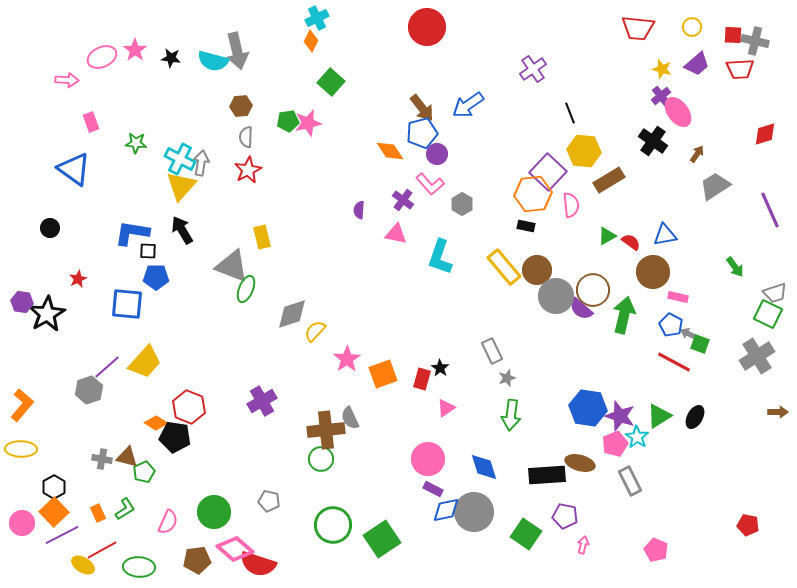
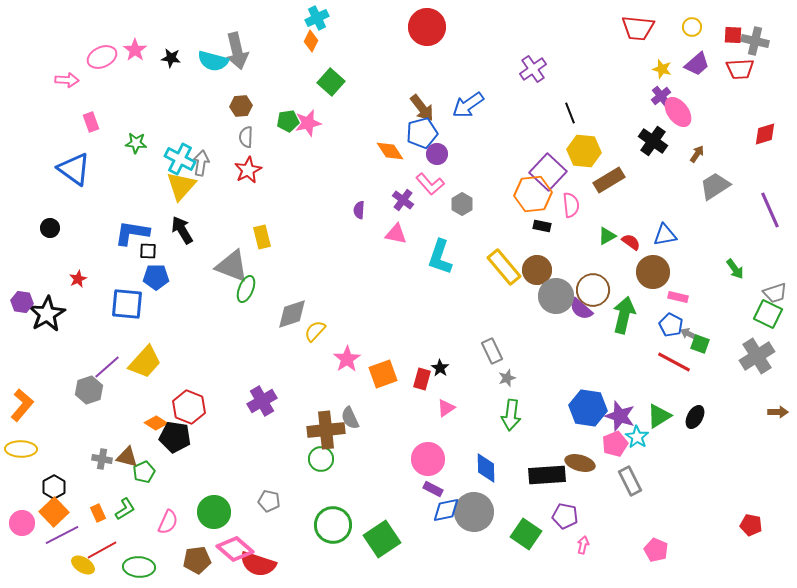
black rectangle at (526, 226): moved 16 px right
green arrow at (735, 267): moved 2 px down
blue diamond at (484, 467): moved 2 px right, 1 px down; rotated 16 degrees clockwise
red pentagon at (748, 525): moved 3 px right
